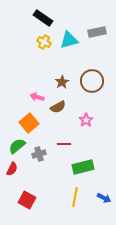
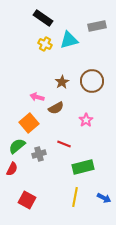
gray rectangle: moved 6 px up
yellow cross: moved 1 px right, 2 px down
brown semicircle: moved 2 px left, 1 px down
red line: rotated 24 degrees clockwise
